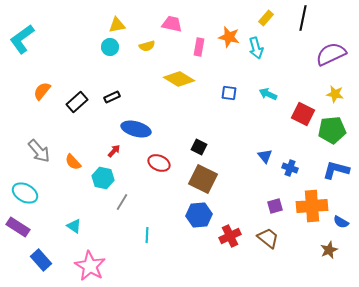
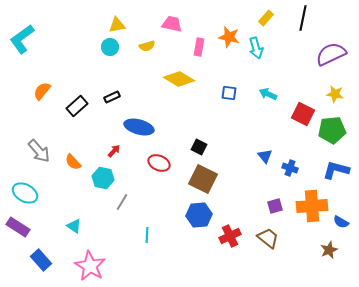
black rectangle at (77, 102): moved 4 px down
blue ellipse at (136, 129): moved 3 px right, 2 px up
